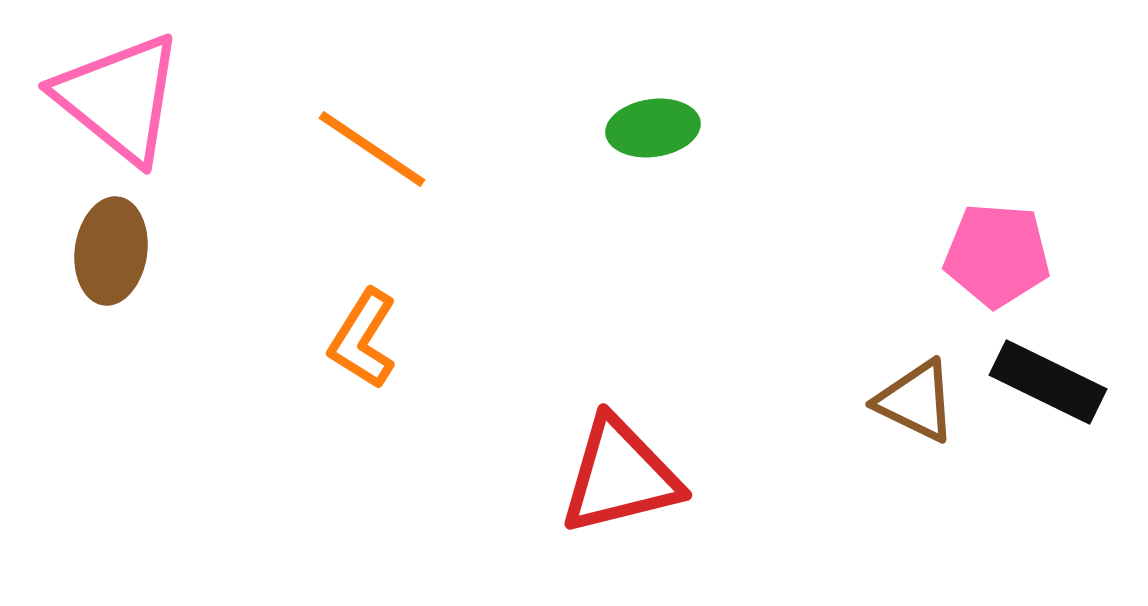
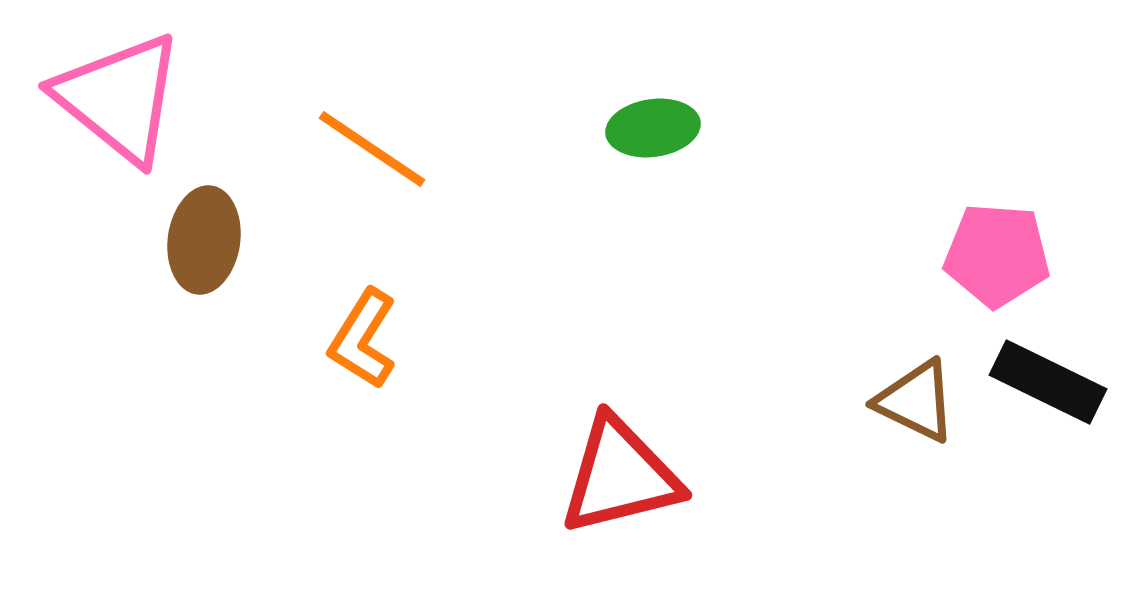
brown ellipse: moved 93 px right, 11 px up
